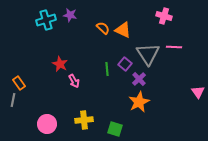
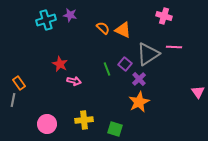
gray triangle: rotated 30 degrees clockwise
green line: rotated 16 degrees counterclockwise
pink arrow: rotated 48 degrees counterclockwise
